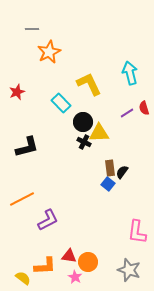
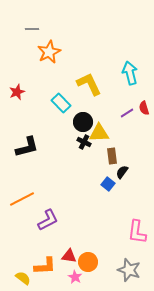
brown rectangle: moved 2 px right, 12 px up
